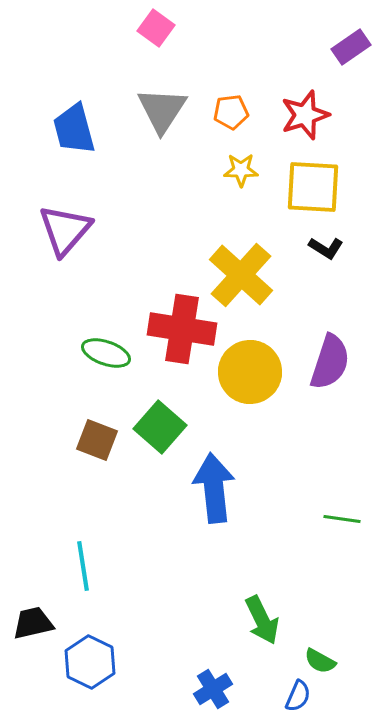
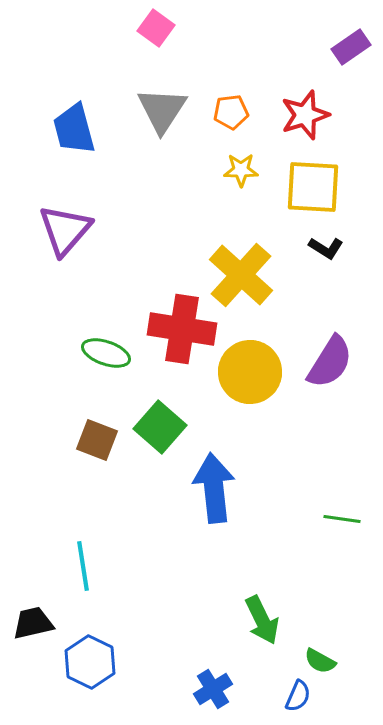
purple semicircle: rotated 14 degrees clockwise
